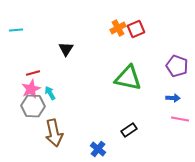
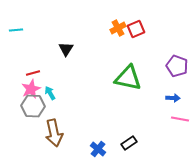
black rectangle: moved 13 px down
